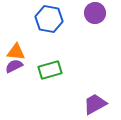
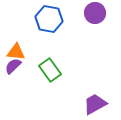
purple semicircle: moved 1 px left; rotated 18 degrees counterclockwise
green rectangle: rotated 70 degrees clockwise
